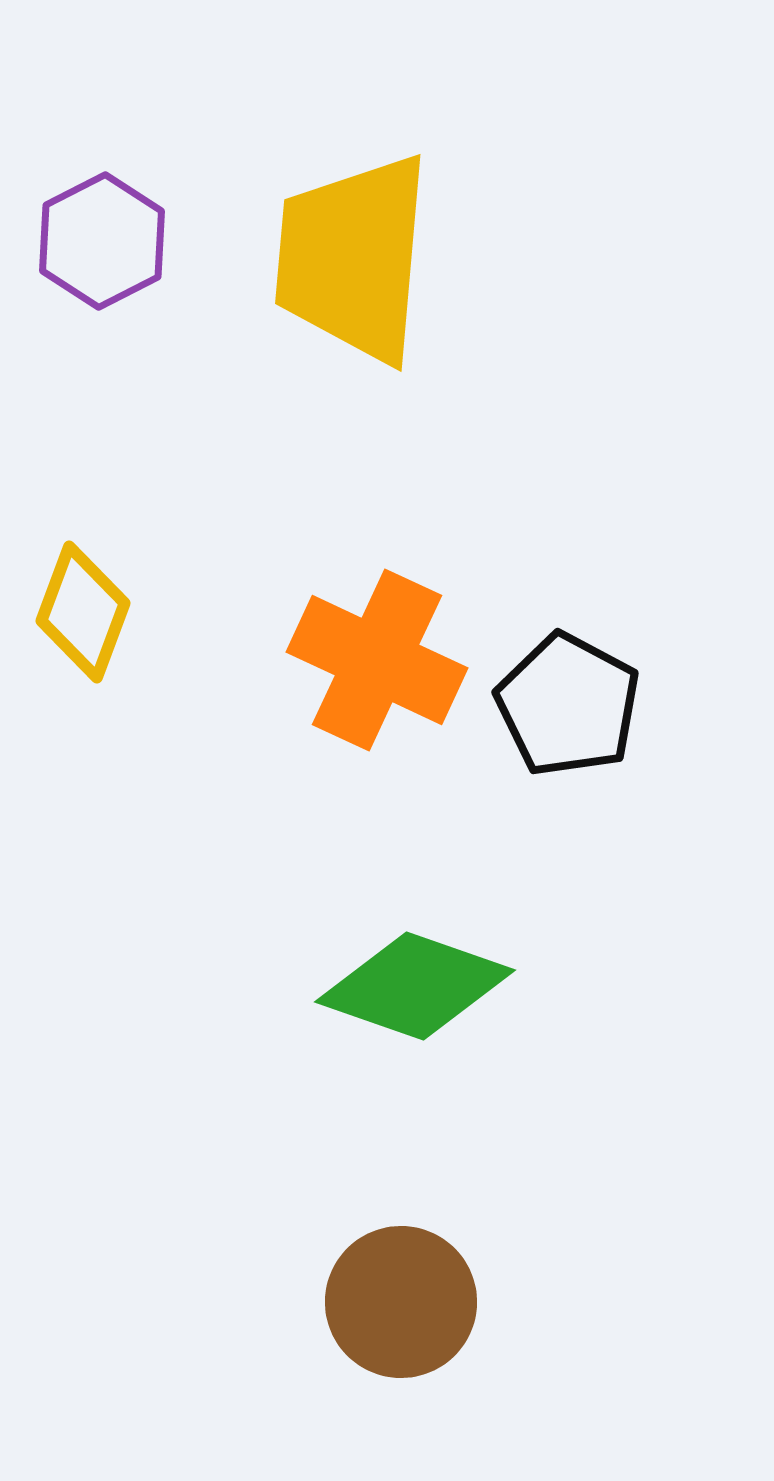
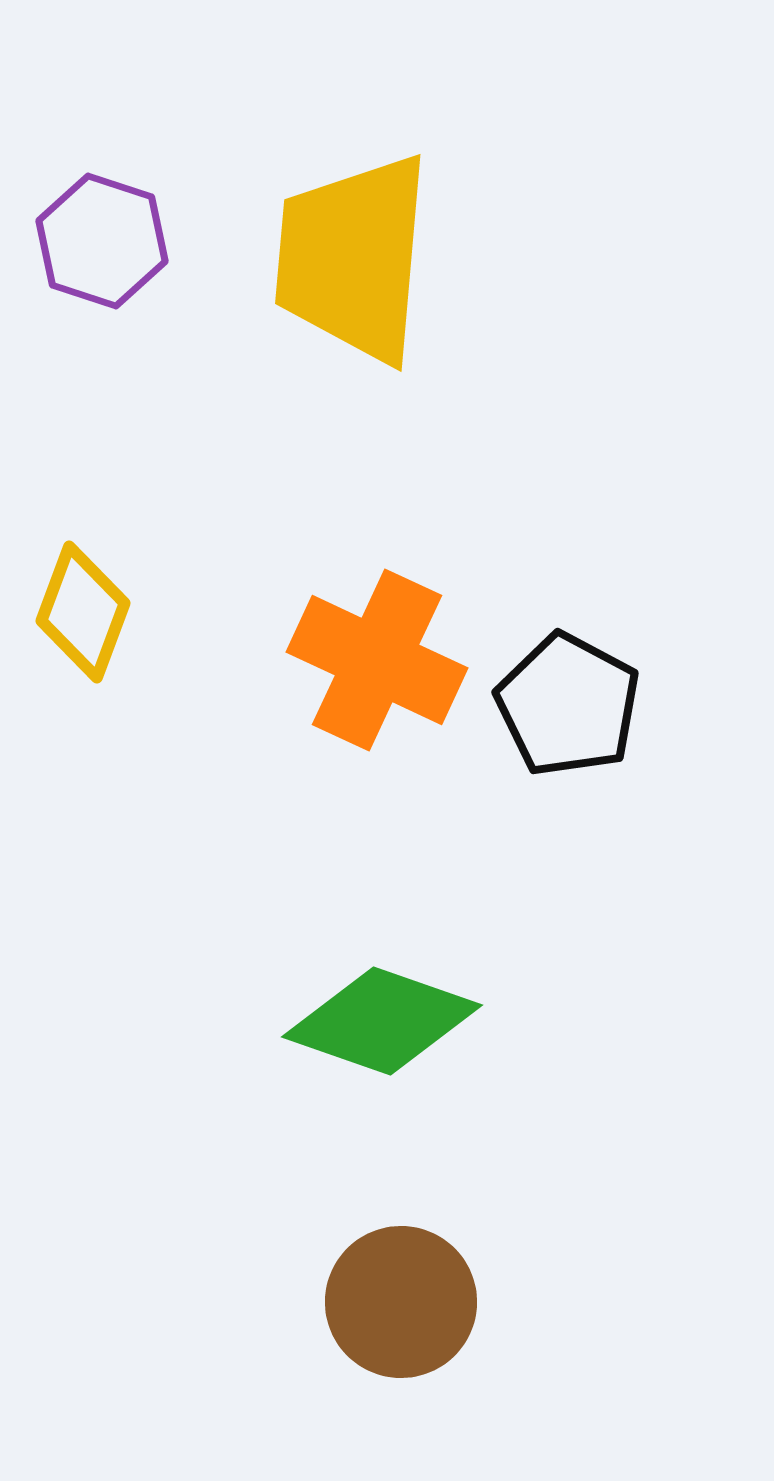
purple hexagon: rotated 15 degrees counterclockwise
green diamond: moved 33 px left, 35 px down
